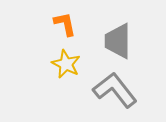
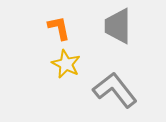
orange L-shape: moved 6 px left, 4 px down
gray trapezoid: moved 15 px up
